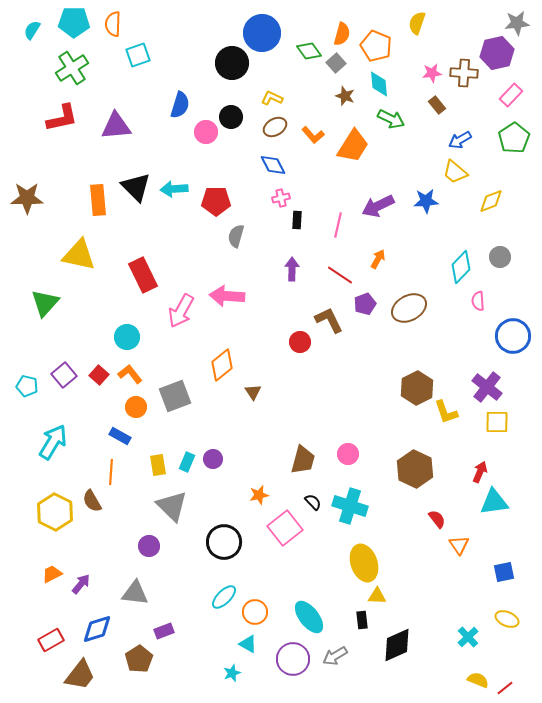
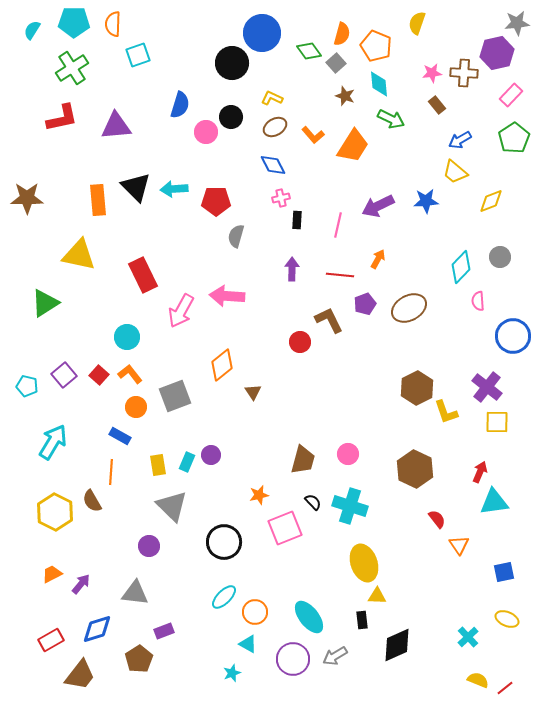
red line at (340, 275): rotated 28 degrees counterclockwise
green triangle at (45, 303): rotated 16 degrees clockwise
purple circle at (213, 459): moved 2 px left, 4 px up
pink square at (285, 528): rotated 16 degrees clockwise
